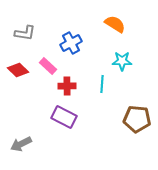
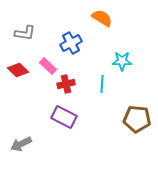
orange semicircle: moved 13 px left, 6 px up
red cross: moved 1 px left, 2 px up; rotated 12 degrees counterclockwise
